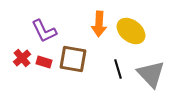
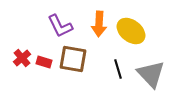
purple L-shape: moved 16 px right, 5 px up
